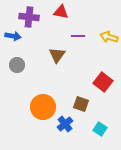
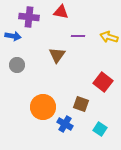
blue cross: rotated 21 degrees counterclockwise
